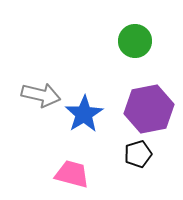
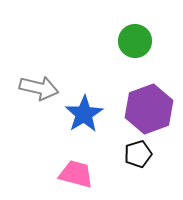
gray arrow: moved 2 px left, 7 px up
purple hexagon: rotated 9 degrees counterclockwise
pink trapezoid: moved 4 px right
